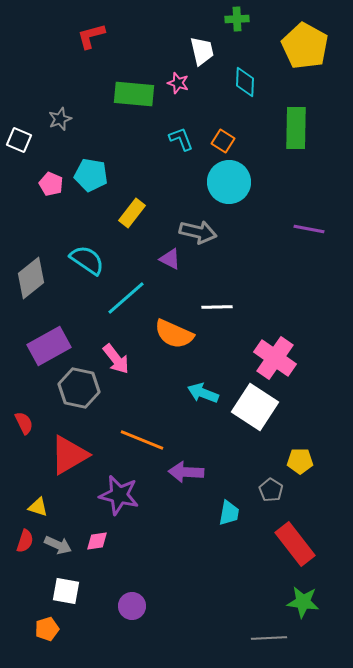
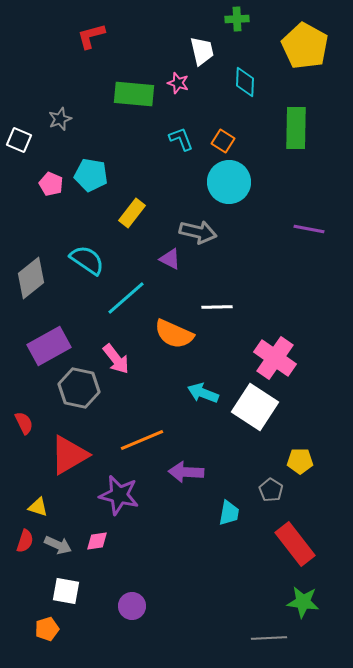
orange line at (142, 440): rotated 45 degrees counterclockwise
